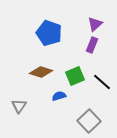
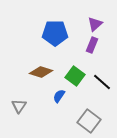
blue pentagon: moved 6 px right; rotated 20 degrees counterclockwise
green square: rotated 30 degrees counterclockwise
blue semicircle: rotated 40 degrees counterclockwise
gray square: rotated 10 degrees counterclockwise
